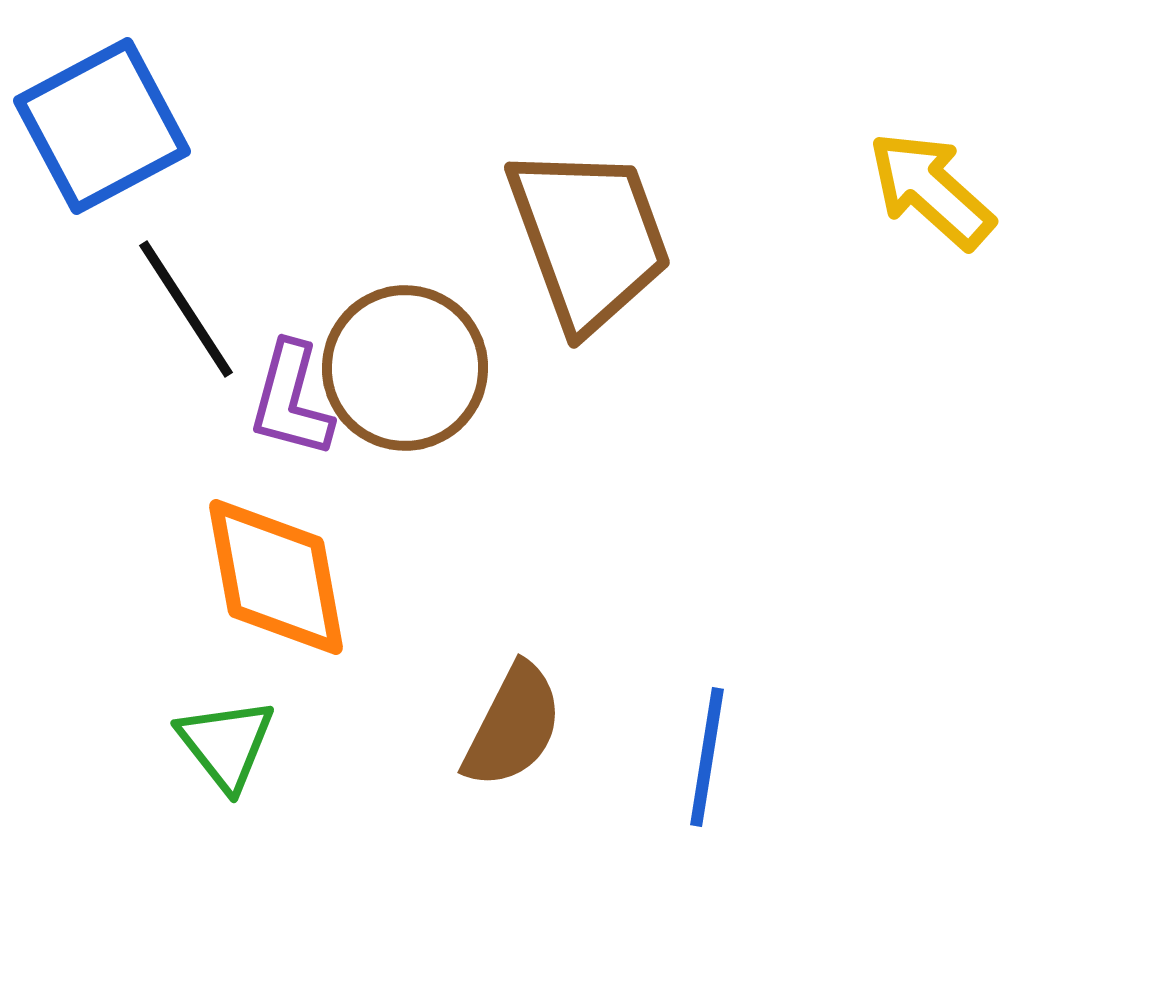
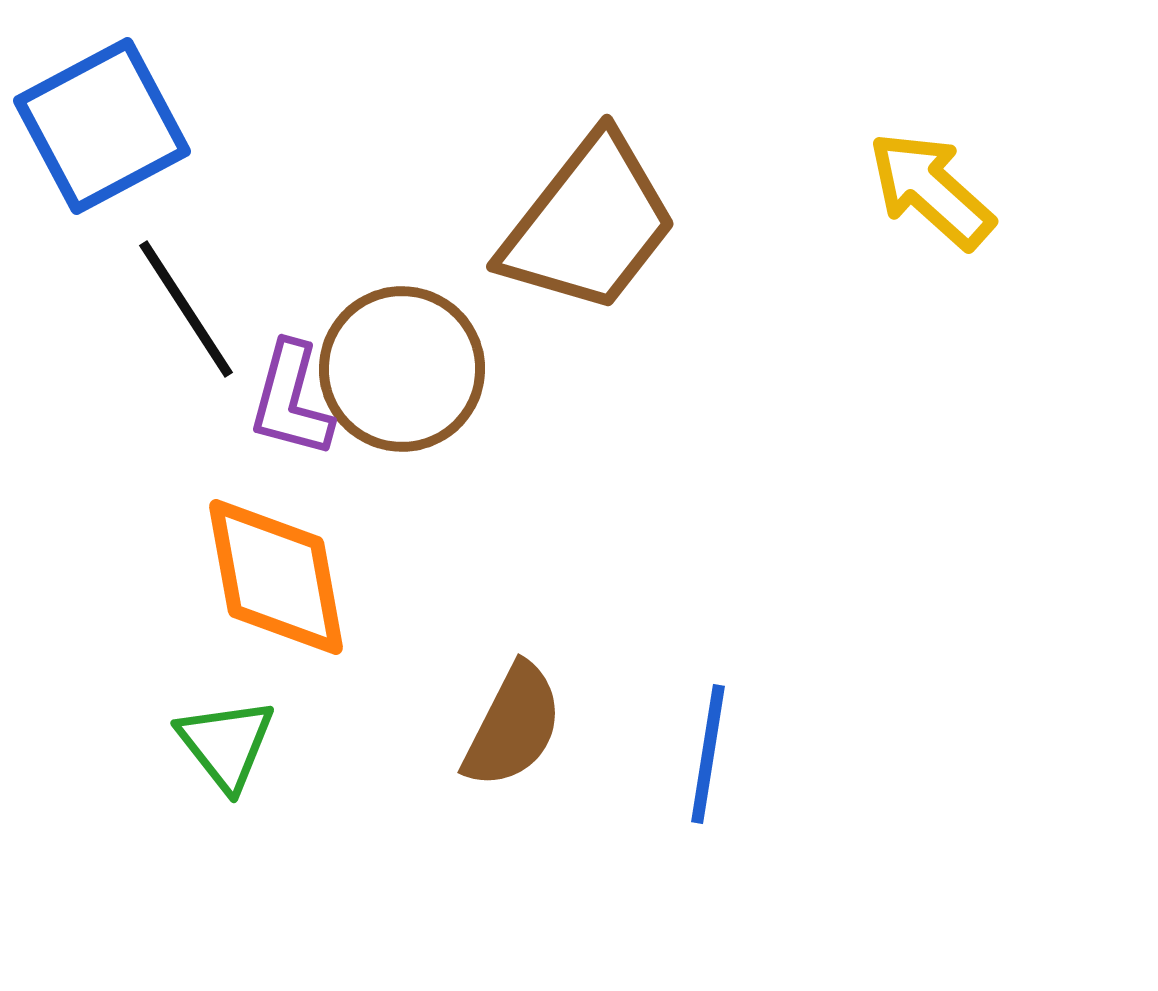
brown trapezoid: moved 14 px up; rotated 58 degrees clockwise
brown circle: moved 3 px left, 1 px down
blue line: moved 1 px right, 3 px up
